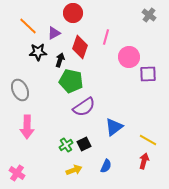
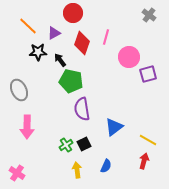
red diamond: moved 2 px right, 4 px up
black arrow: rotated 56 degrees counterclockwise
purple square: rotated 12 degrees counterclockwise
gray ellipse: moved 1 px left
purple semicircle: moved 2 px left, 2 px down; rotated 115 degrees clockwise
yellow arrow: moved 3 px right; rotated 77 degrees counterclockwise
